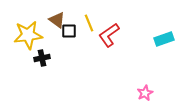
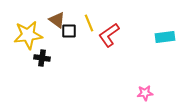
cyan rectangle: moved 1 px right, 2 px up; rotated 12 degrees clockwise
black cross: rotated 21 degrees clockwise
pink star: rotated 21 degrees clockwise
